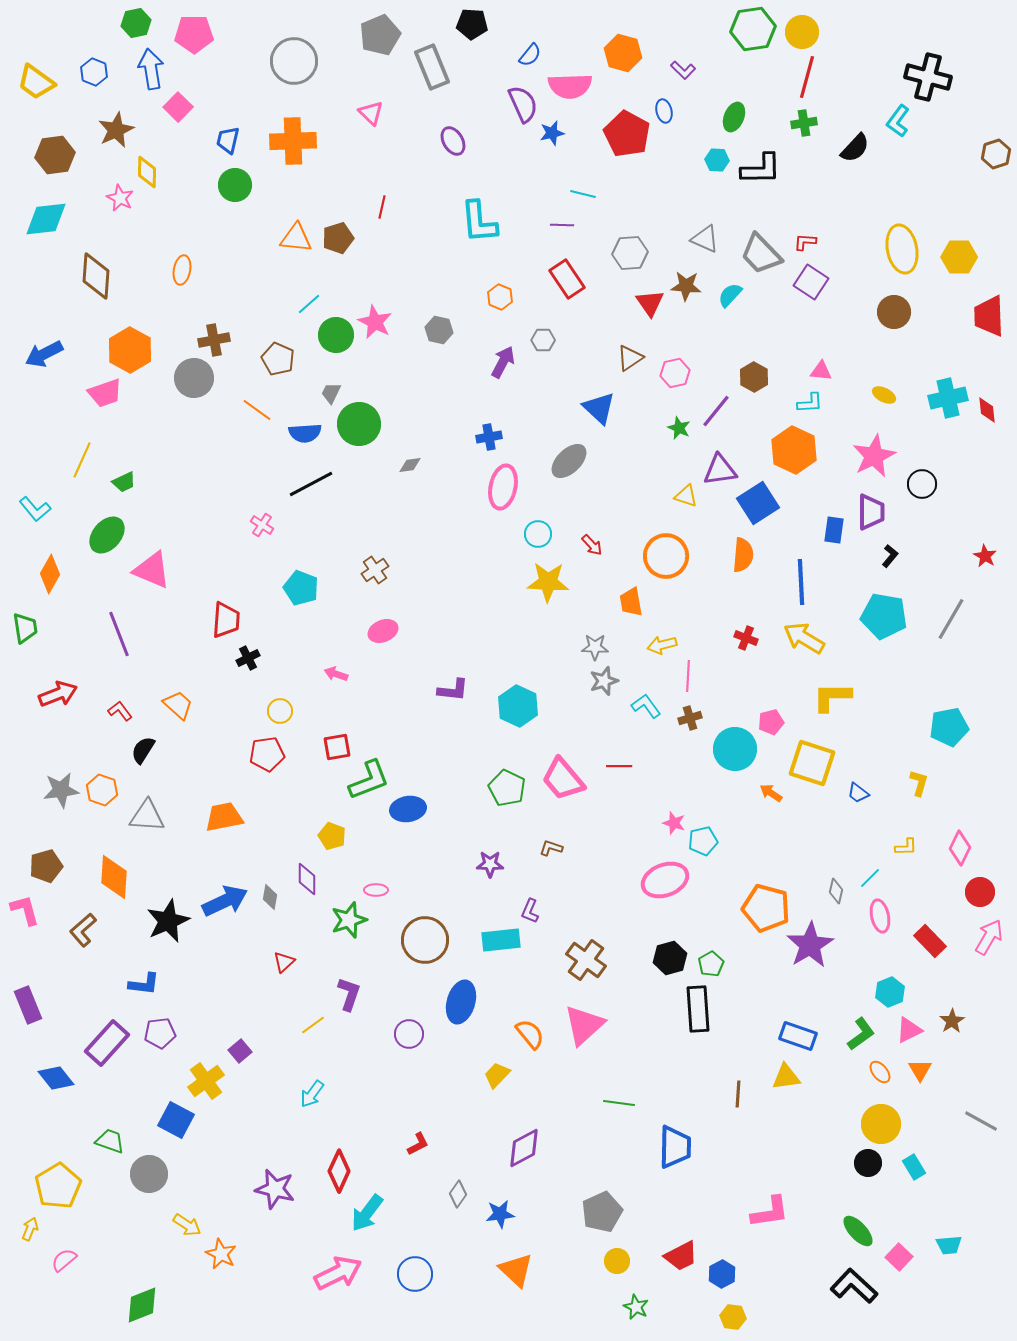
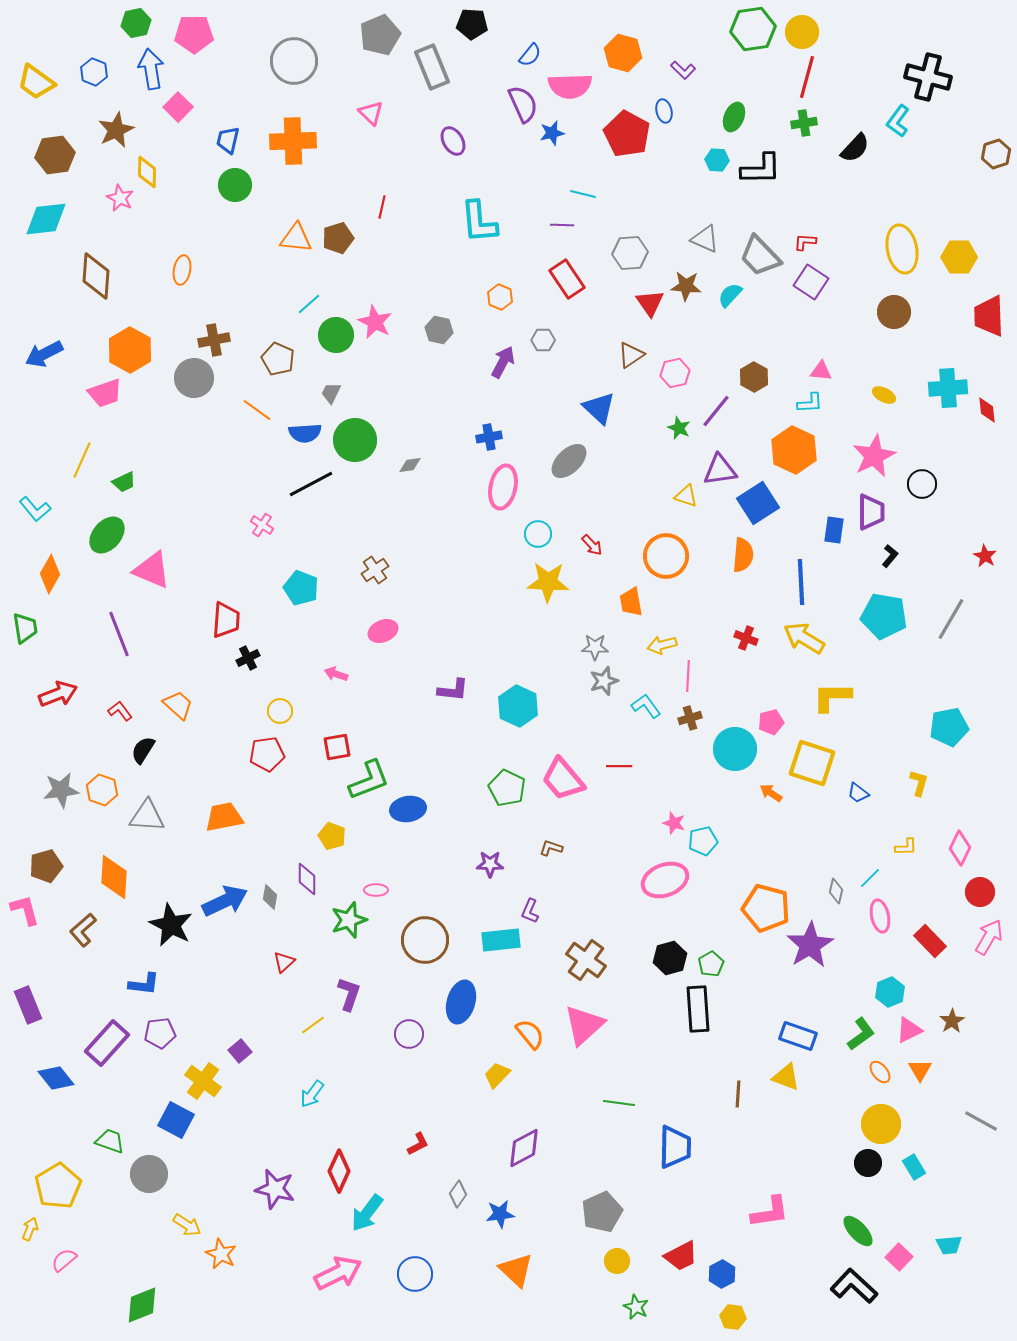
gray trapezoid at (761, 254): moved 1 px left, 2 px down
brown triangle at (630, 358): moved 1 px right, 3 px up
cyan cross at (948, 398): moved 10 px up; rotated 9 degrees clockwise
green circle at (359, 424): moved 4 px left, 16 px down
black star at (168, 921): moved 3 px right, 4 px down; rotated 21 degrees counterclockwise
yellow triangle at (786, 1077): rotated 28 degrees clockwise
yellow cross at (206, 1081): moved 3 px left; rotated 18 degrees counterclockwise
